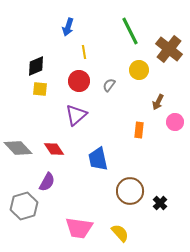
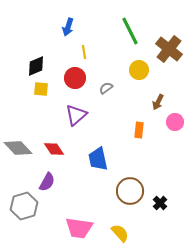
red circle: moved 4 px left, 3 px up
gray semicircle: moved 3 px left, 3 px down; rotated 16 degrees clockwise
yellow square: moved 1 px right
